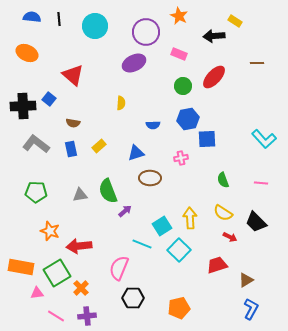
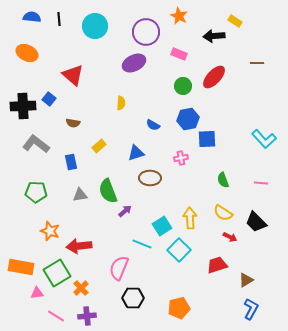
blue semicircle at (153, 125): rotated 32 degrees clockwise
blue rectangle at (71, 149): moved 13 px down
